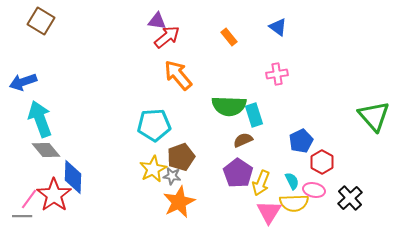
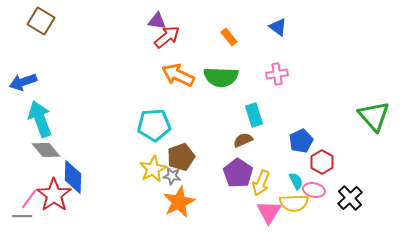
orange arrow: rotated 24 degrees counterclockwise
green semicircle: moved 8 px left, 29 px up
cyan semicircle: moved 4 px right
